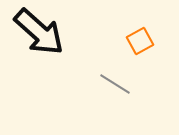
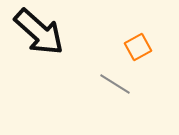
orange square: moved 2 px left, 6 px down
